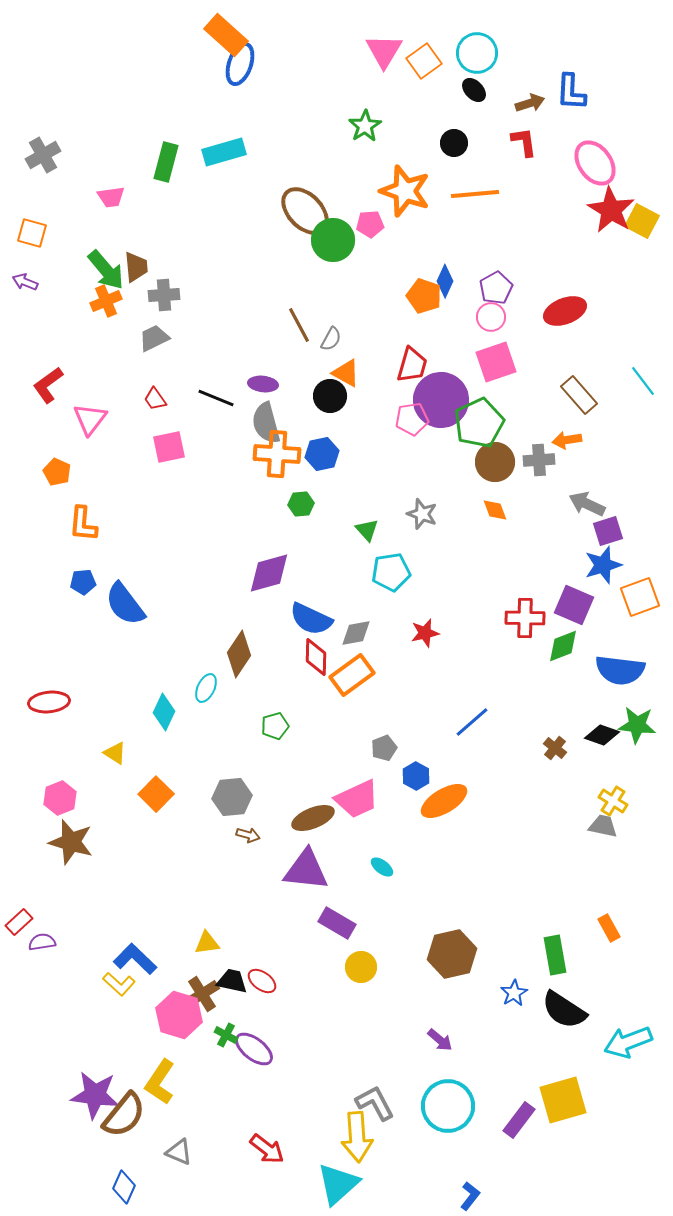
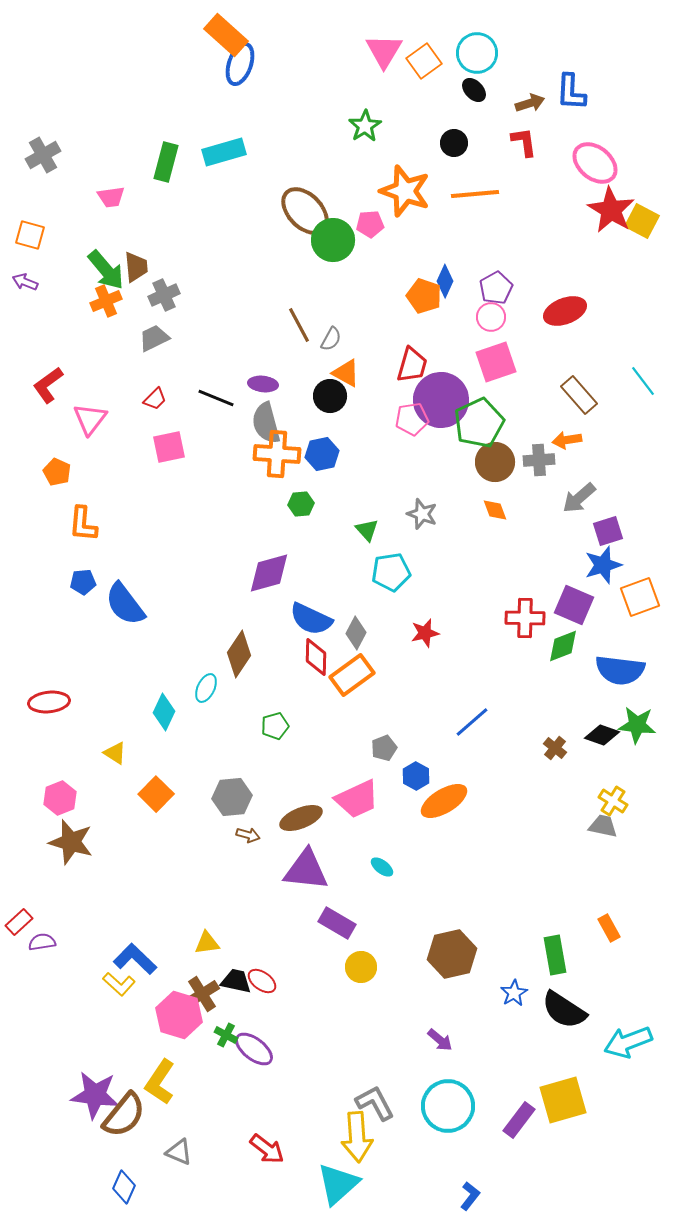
pink ellipse at (595, 163): rotated 15 degrees counterclockwise
orange square at (32, 233): moved 2 px left, 2 px down
gray cross at (164, 295): rotated 20 degrees counterclockwise
red trapezoid at (155, 399): rotated 100 degrees counterclockwise
gray arrow at (587, 504): moved 8 px left, 6 px up; rotated 66 degrees counterclockwise
gray diamond at (356, 633): rotated 52 degrees counterclockwise
brown ellipse at (313, 818): moved 12 px left
black trapezoid at (232, 981): moved 4 px right
